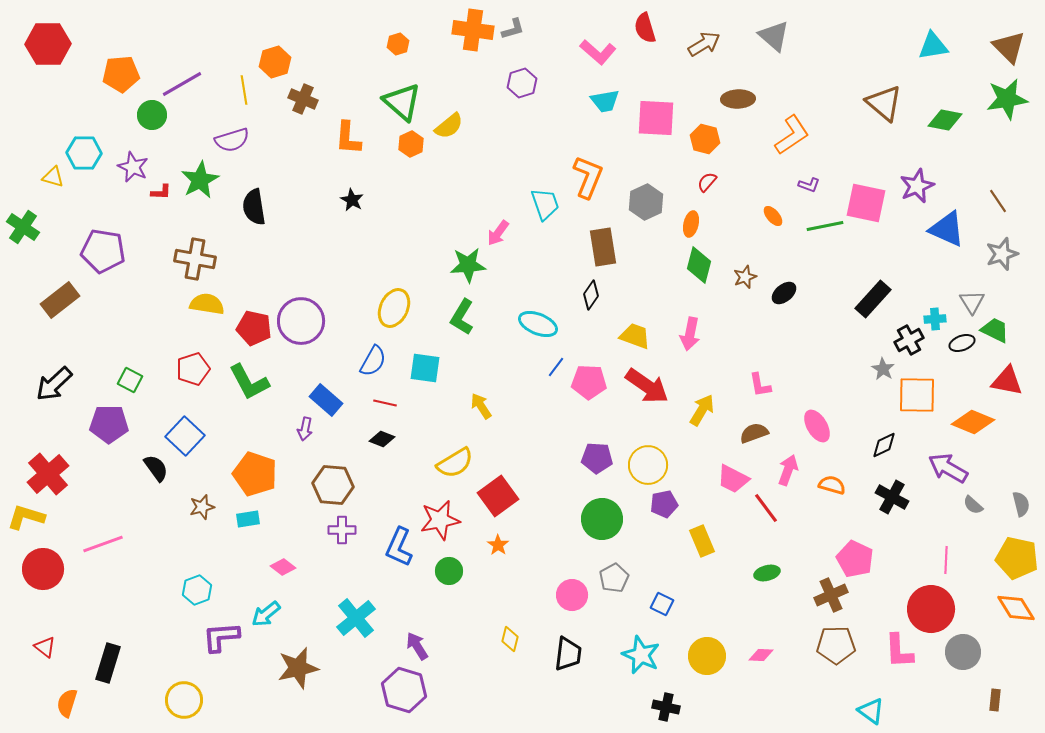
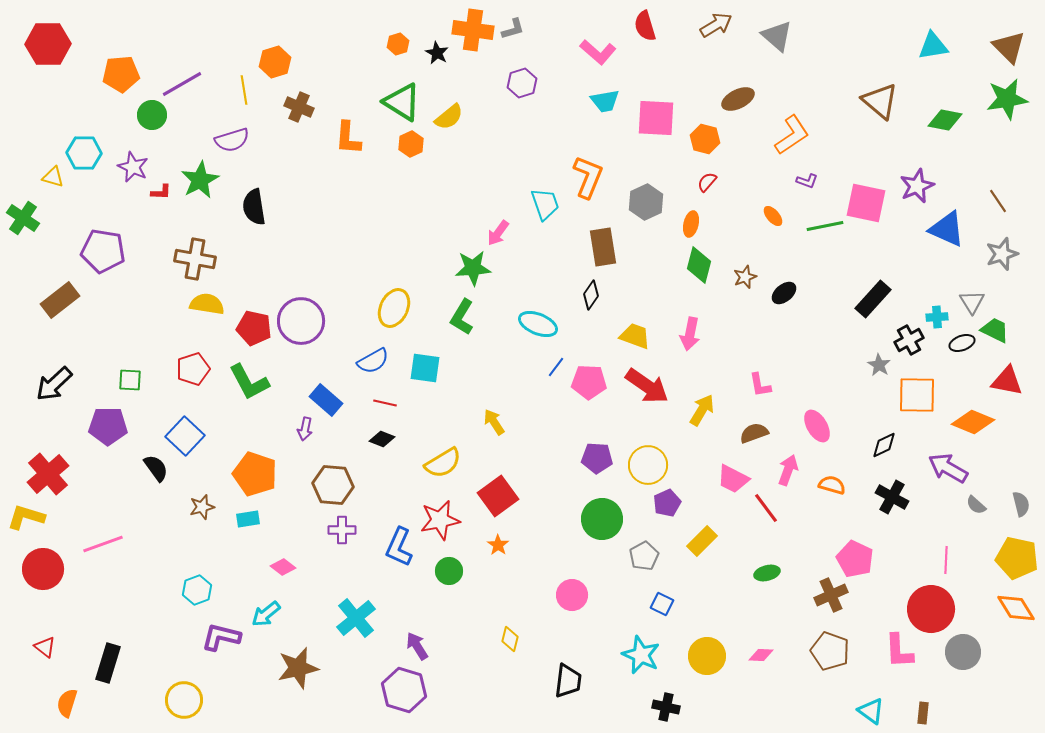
red semicircle at (645, 28): moved 2 px up
gray triangle at (774, 36): moved 3 px right
brown arrow at (704, 44): moved 12 px right, 19 px up
brown cross at (303, 99): moved 4 px left, 8 px down
brown ellipse at (738, 99): rotated 24 degrees counterclockwise
green triangle at (402, 102): rotated 9 degrees counterclockwise
brown triangle at (884, 103): moved 4 px left, 2 px up
yellow semicircle at (449, 126): moved 9 px up
purple L-shape at (809, 185): moved 2 px left, 4 px up
black star at (352, 200): moved 85 px right, 147 px up
green cross at (23, 227): moved 9 px up
green star at (468, 265): moved 5 px right, 3 px down
cyan cross at (935, 319): moved 2 px right, 2 px up
blue semicircle at (373, 361): rotated 32 degrees clockwise
gray star at (883, 369): moved 4 px left, 4 px up
green square at (130, 380): rotated 25 degrees counterclockwise
yellow arrow at (481, 406): moved 13 px right, 16 px down
purple pentagon at (109, 424): moved 1 px left, 2 px down
yellow semicircle at (455, 463): moved 12 px left
purple pentagon at (664, 504): moved 3 px right, 1 px up; rotated 12 degrees counterclockwise
gray semicircle at (973, 505): moved 3 px right
yellow rectangle at (702, 541): rotated 68 degrees clockwise
gray pentagon at (614, 578): moved 30 px right, 22 px up
purple L-shape at (221, 637): rotated 18 degrees clockwise
brown pentagon at (836, 645): moved 6 px left, 6 px down; rotated 21 degrees clockwise
black trapezoid at (568, 654): moved 27 px down
brown rectangle at (995, 700): moved 72 px left, 13 px down
